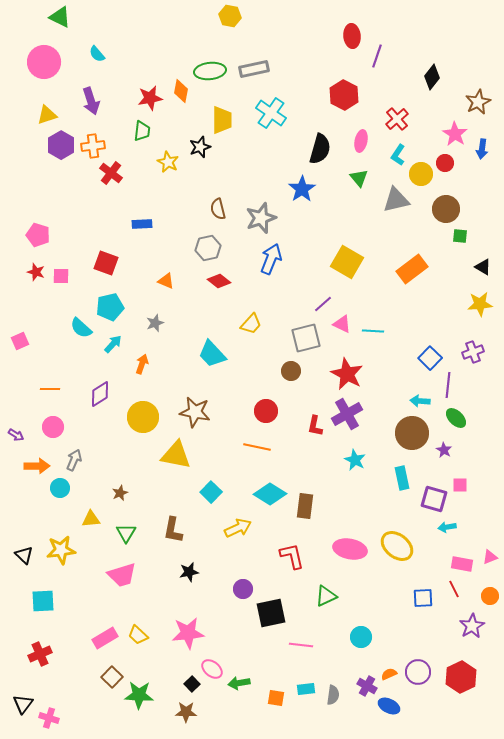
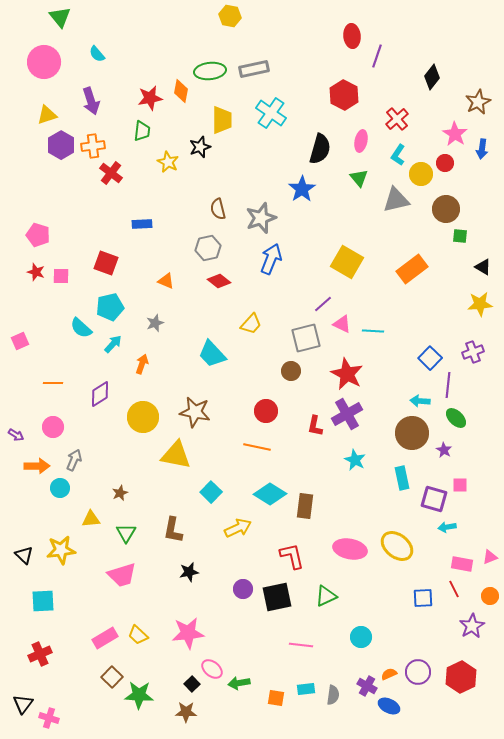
green triangle at (60, 17): rotated 25 degrees clockwise
orange line at (50, 389): moved 3 px right, 6 px up
black square at (271, 613): moved 6 px right, 16 px up
